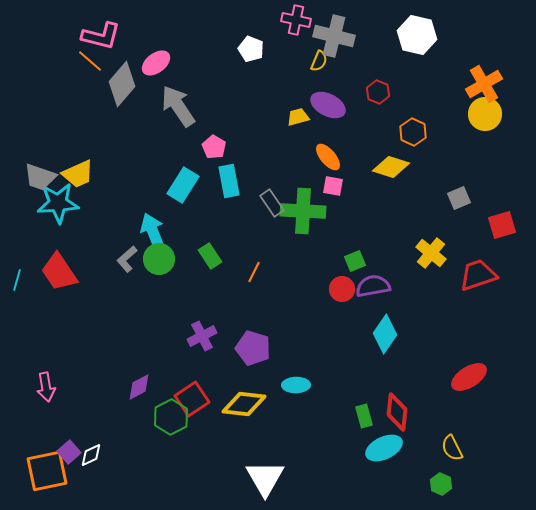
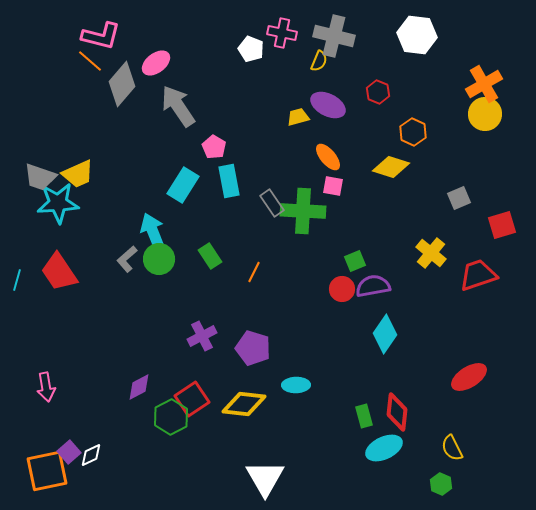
pink cross at (296, 20): moved 14 px left, 13 px down
white hexagon at (417, 35): rotated 6 degrees counterclockwise
